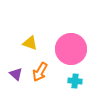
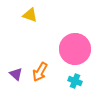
yellow triangle: moved 28 px up
pink circle: moved 4 px right
cyan cross: rotated 16 degrees clockwise
